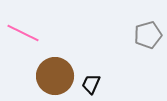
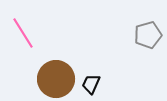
pink line: rotated 32 degrees clockwise
brown circle: moved 1 px right, 3 px down
